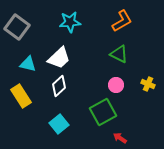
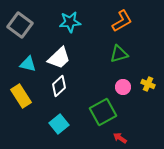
gray square: moved 3 px right, 2 px up
green triangle: rotated 42 degrees counterclockwise
pink circle: moved 7 px right, 2 px down
